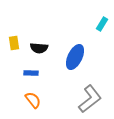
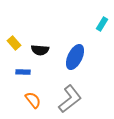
yellow rectangle: rotated 32 degrees counterclockwise
black semicircle: moved 1 px right, 2 px down
blue rectangle: moved 8 px left, 1 px up
gray L-shape: moved 20 px left
